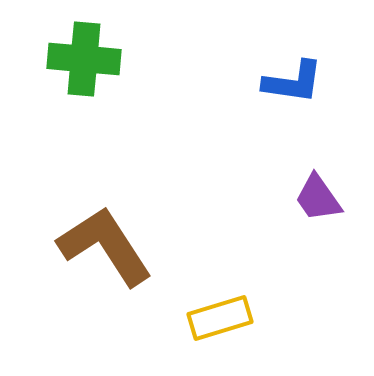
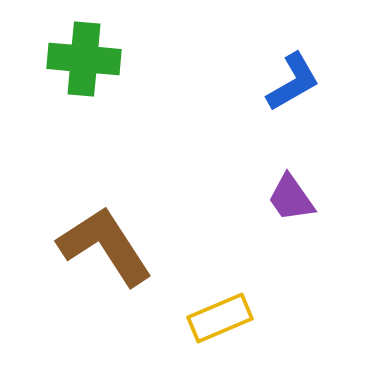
blue L-shape: rotated 38 degrees counterclockwise
purple trapezoid: moved 27 px left
yellow rectangle: rotated 6 degrees counterclockwise
